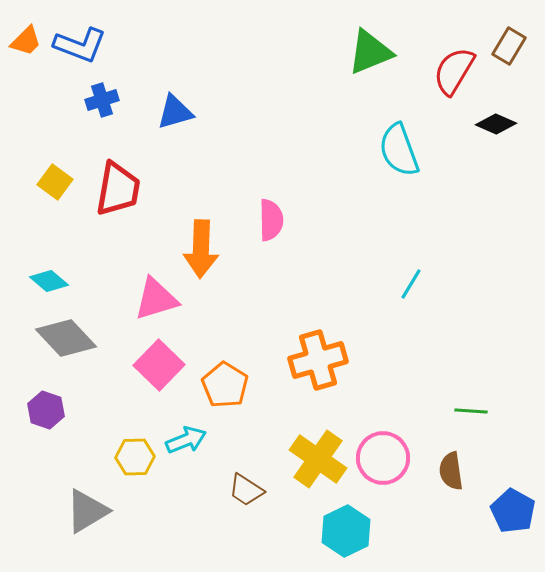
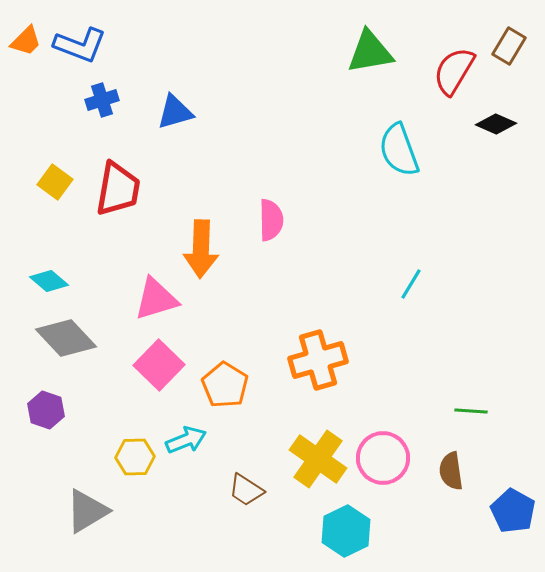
green triangle: rotated 12 degrees clockwise
